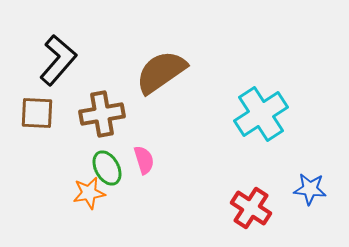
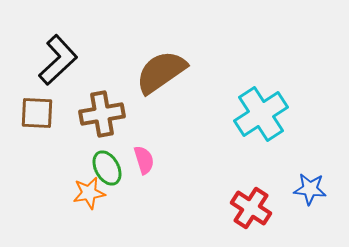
black L-shape: rotated 6 degrees clockwise
